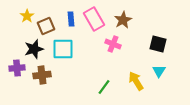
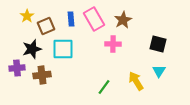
pink cross: rotated 21 degrees counterclockwise
black star: moved 2 px left
